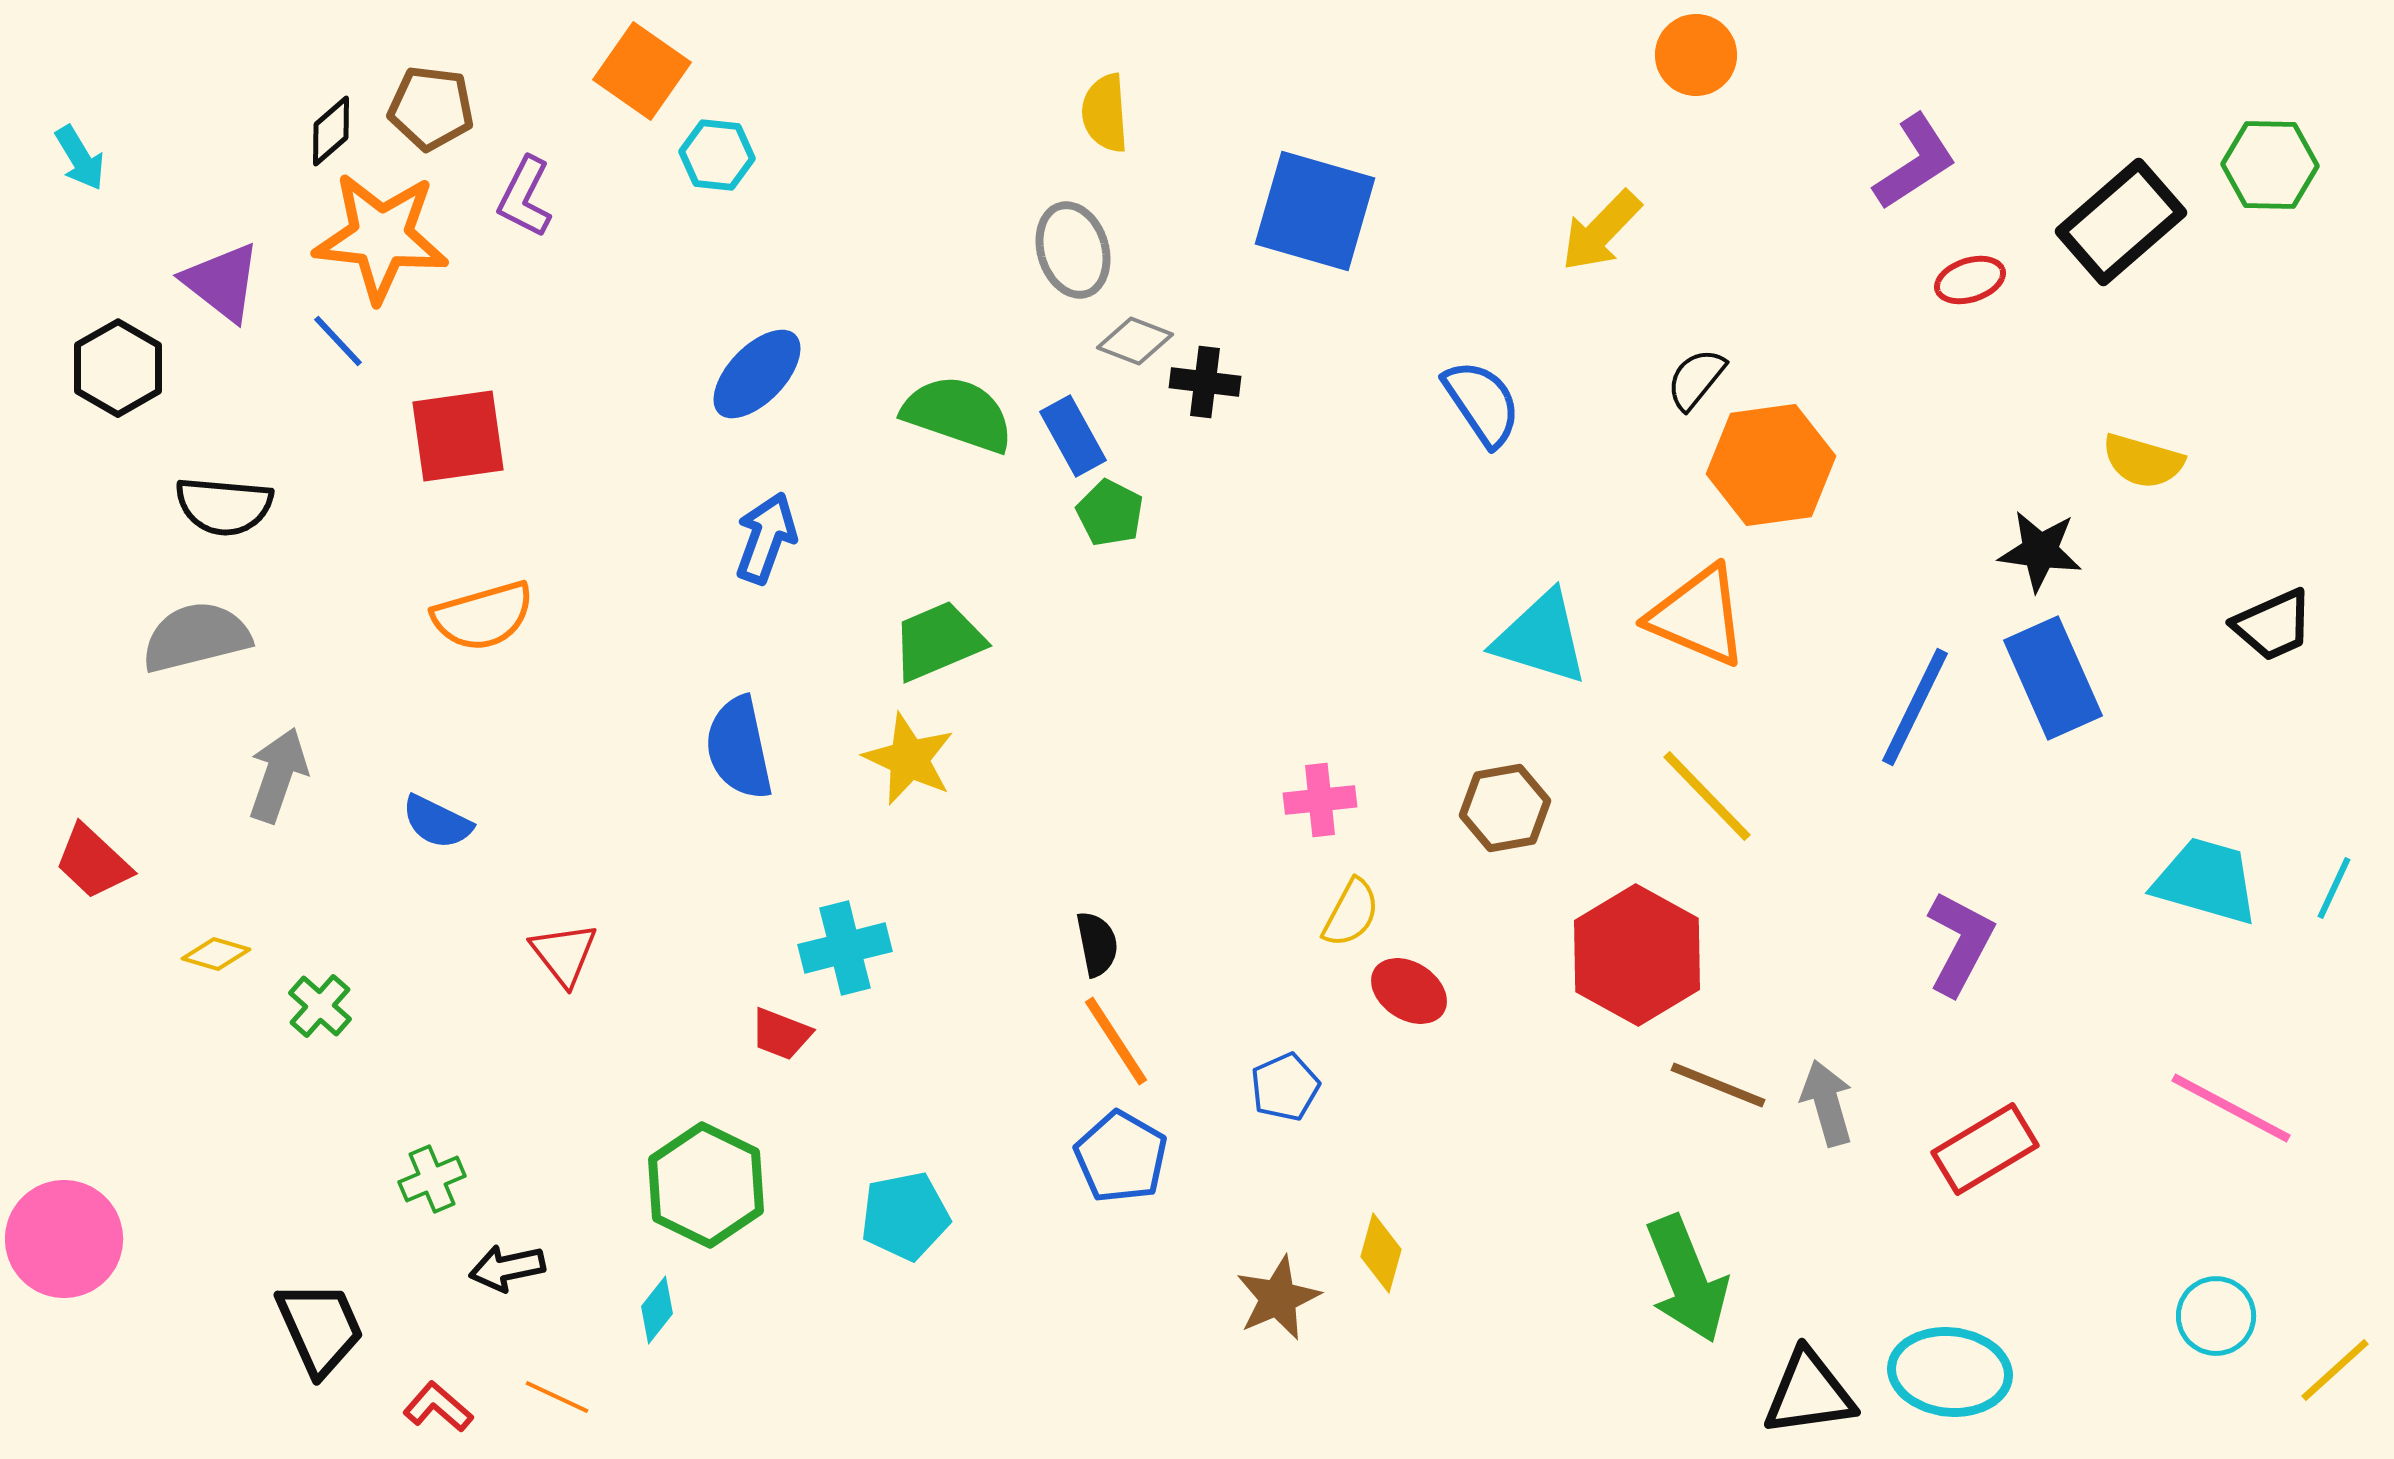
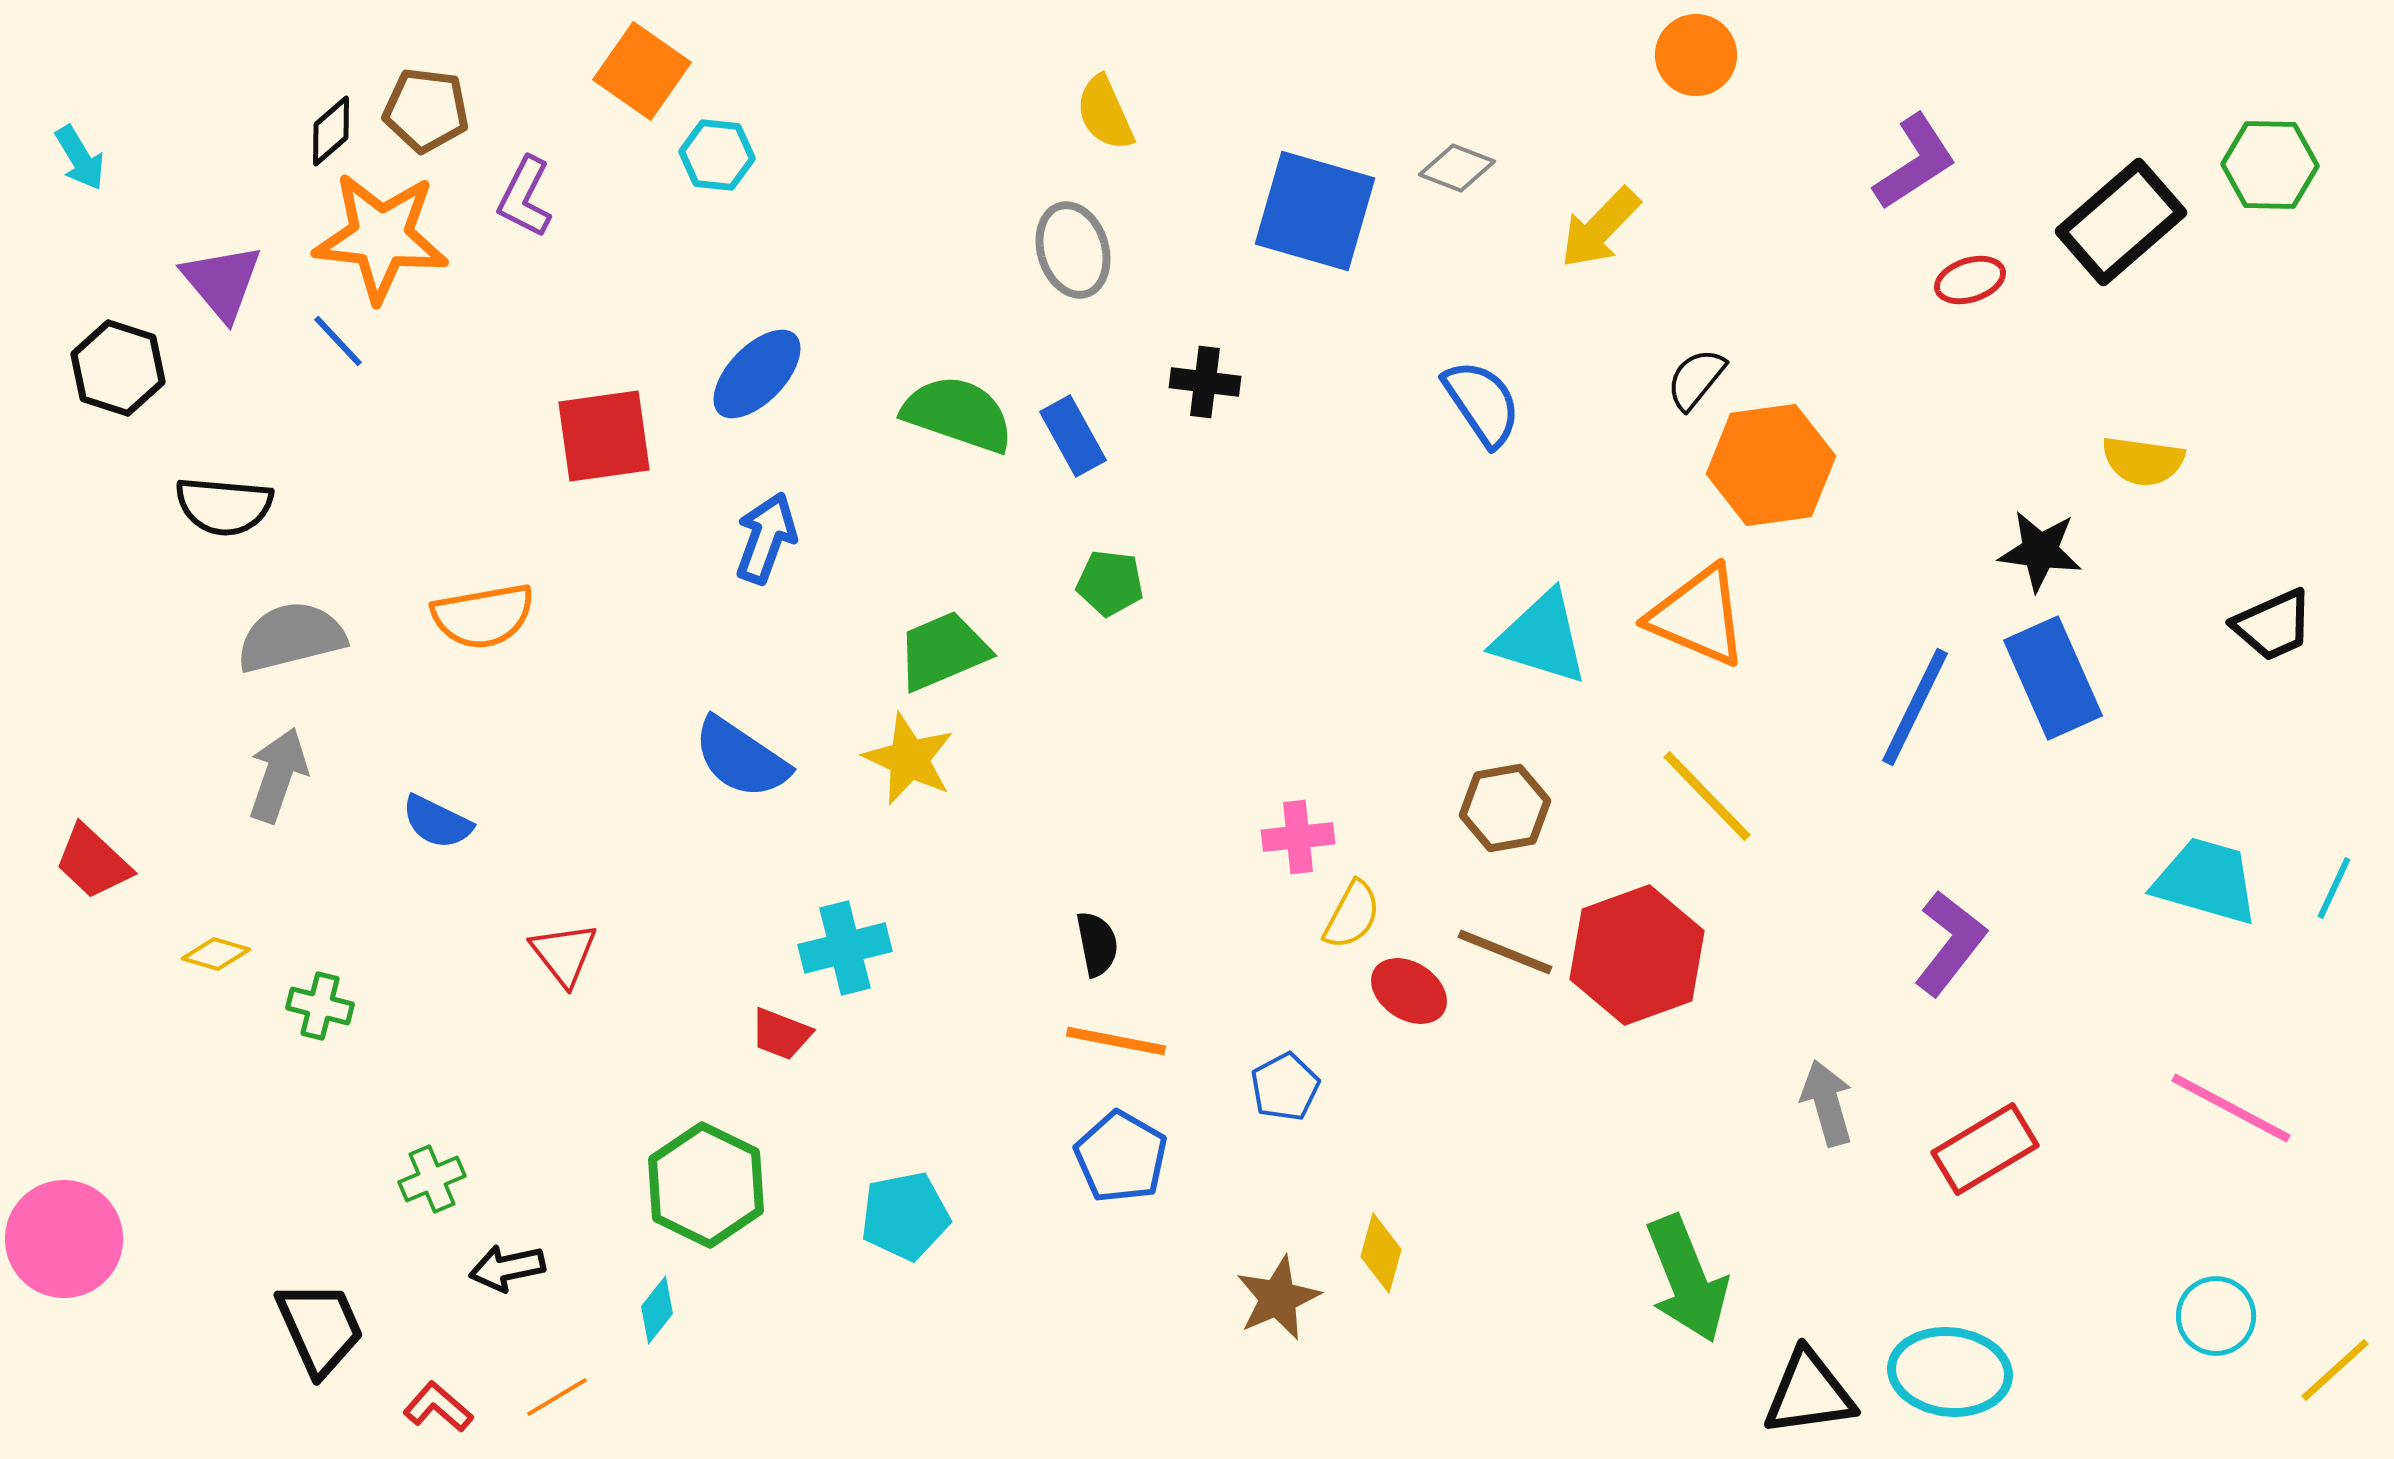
brown pentagon at (431, 108): moved 5 px left, 2 px down
yellow semicircle at (1105, 113): rotated 20 degrees counterclockwise
yellow arrow at (1601, 231): moved 1 px left, 3 px up
purple triangle at (222, 282): rotated 12 degrees clockwise
gray diamond at (1135, 341): moved 322 px right, 173 px up
black hexagon at (118, 368): rotated 12 degrees counterclockwise
red square at (458, 436): moved 146 px right
yellow semicircle at (2143, 461): rotated 8 degrees counterclockwise
green pentagon at (1110, 513): moved 70 px down; rotated 20 degrees counterclockwise
orange semicircle at (483, 616): rotated 6 degrees clockwise
gray semicircle at (196, 637): moved 95 px right
green trapezoid at (938, 641): moved 5 px right, 10 px down
blue semicircle at (739, 748): moved 2 px right, 10 px down; rotated 44 degrees counterclockwise
pink cross at (1320, 800): moved 22 px left, 37 px down
yellow semicircle at (1351, 913): moved 1 px right, 2 px down
purple L-shape at (1960, 943): moved 10 px left; rotated 10 degrees clockwise
red hexagon at (1637, 955): rotated 11 degrees clockwise
green cross at (320, 1006): rotated 28 degrees counterclockwise
orange line at (1116, 1041): rotated 46 degrees counterclockwise
brown line at (1718, 1085): moved 213 px left, 133 px up
blue pentagon at (1285, 1087): rotated 4 degrees counterclockwise
orange line at (557, 1397): rotated 56 degrees counterclockwise
